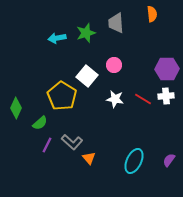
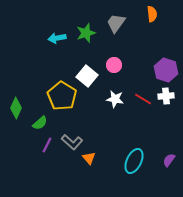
gray trapezoid: rotated 40 degrees clockwise
purple hexagon: moved 1 px left, 1 px down; rotated 20 degrees clockwise
